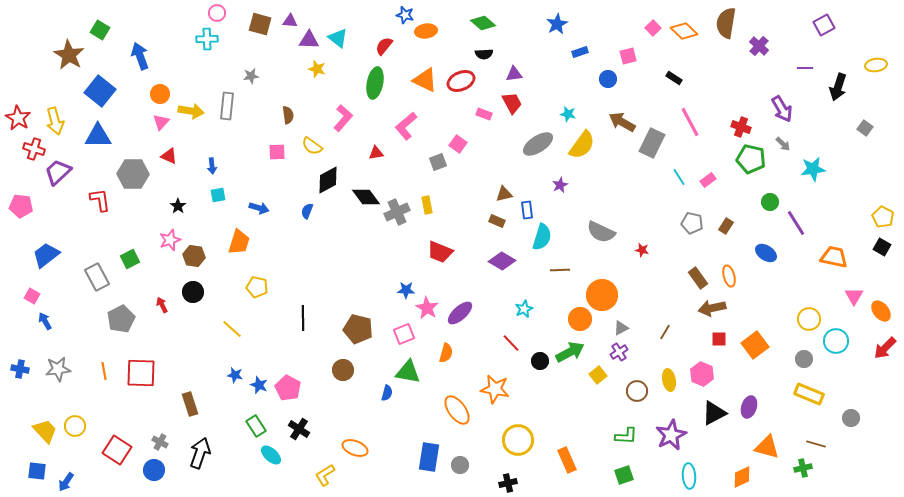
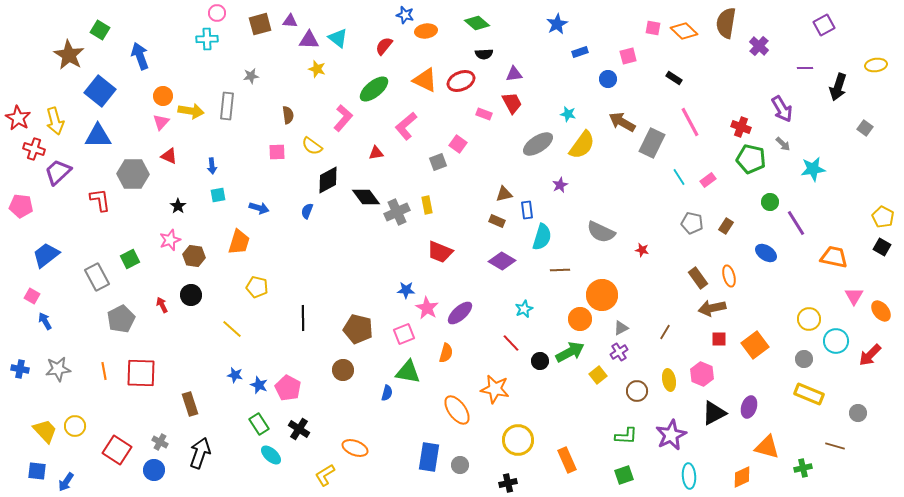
green diamond at (483, 23): moved 6 px left
brown square at (260, 24): rotated 30 degrees counterclockwise
pink square at (653, 28): rotated 35 degrees counterclockwise
green ellipse at (375, 83): moved 1 px left, 6 px down; rotated 40 degrees clockwise
orange circle at (160, 94): moved 3 px right, 2 px down
black circle at (193, 292): moved 2 px left, 3 px down
red arrow at (885, 348): moved 15 px left, 7 px down
gray circle at (851, 418): moved 7 px right, 5 px up
green rectangle at (256, 426): moved 3 px right, 2 px up
brown line at (816, 444): moved 19 px right, 2 px down
